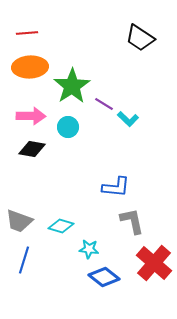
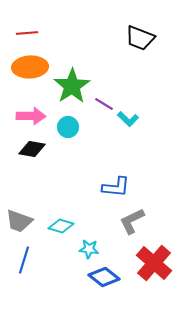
black trapezoid: rotated 12 degrees counterclockwise
gray L-shape: rotated 104 degrees counterclockwise
